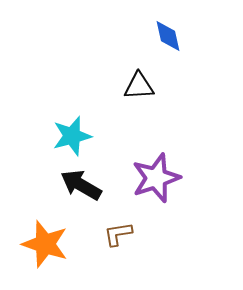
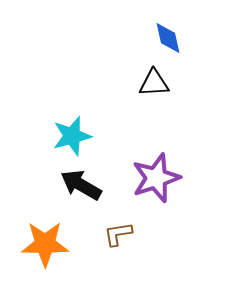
blue diamond: moved 2 px down
black triangle: moved 15 px right, 3 px up
orange star: rotated 18 degrees counterclockwise
